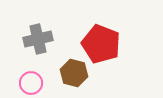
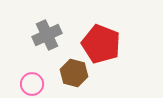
gray cross: moved 9 px right, 4 px up; rotated 12 degrees counterclockwise
pink circle: moved 1 px right, 1 px down
